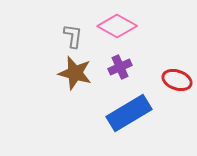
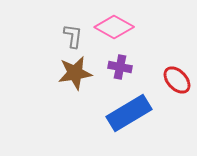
pink diamond: moved 3 px left, 1 px down
purple cross: rotated 35 degrees clockwise
brown star: rotated 24 degrees counterclockwise
red ellipse: rotated 28 degrees clockwise
